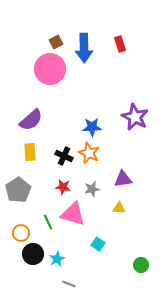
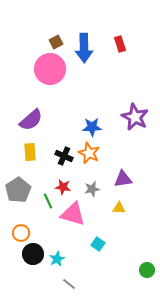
green line: moved 21 px up
green circle: moved 6 px right, 5 px down
gray line: rotated 16 degrees clockwise
